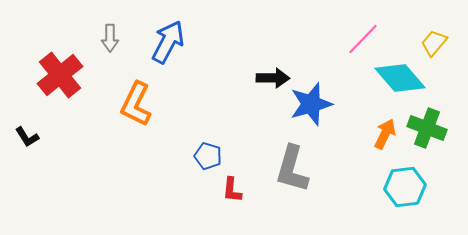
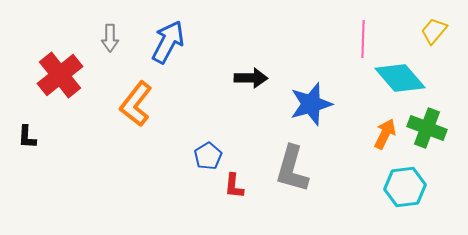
pink line: rotated 42 degrees counterclockwise
yellow trapezoid: moved 12 px up
black arrow: moved 22 px left
orange L-shape: rotated 12 degrees clockwise
black L-shape: rotated 35 degrees clockwise
blue pentagon: rotated 24 degrees clockwise
red L-shape: moved 2 px right, 4 px up
